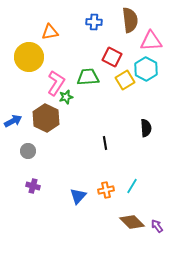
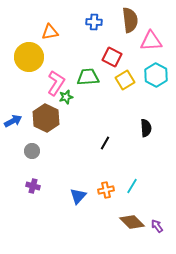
cyan hexagon: moved 10 px right, 6 px down
black line: rotated 40 degrees clockwise
gray circle: moved 4 px right
